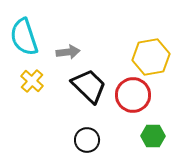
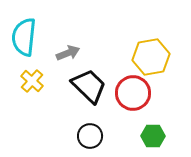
cyan semicircle: rotated 24 degrees clockwise
gray arrow: moved 1 px down; rotated 15 degrees counterclockwise
red circle: moved 2 px up
black circle: moved 3 px right, 4 px up
